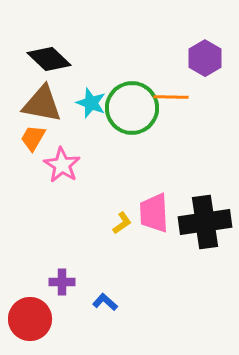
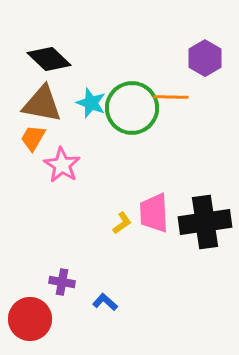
purple cross: rotated 10 degrees clockwise
